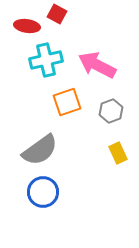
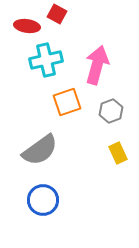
pink arrow: rotated 78 degrees clockwise
blue circle: moved 8 px down
